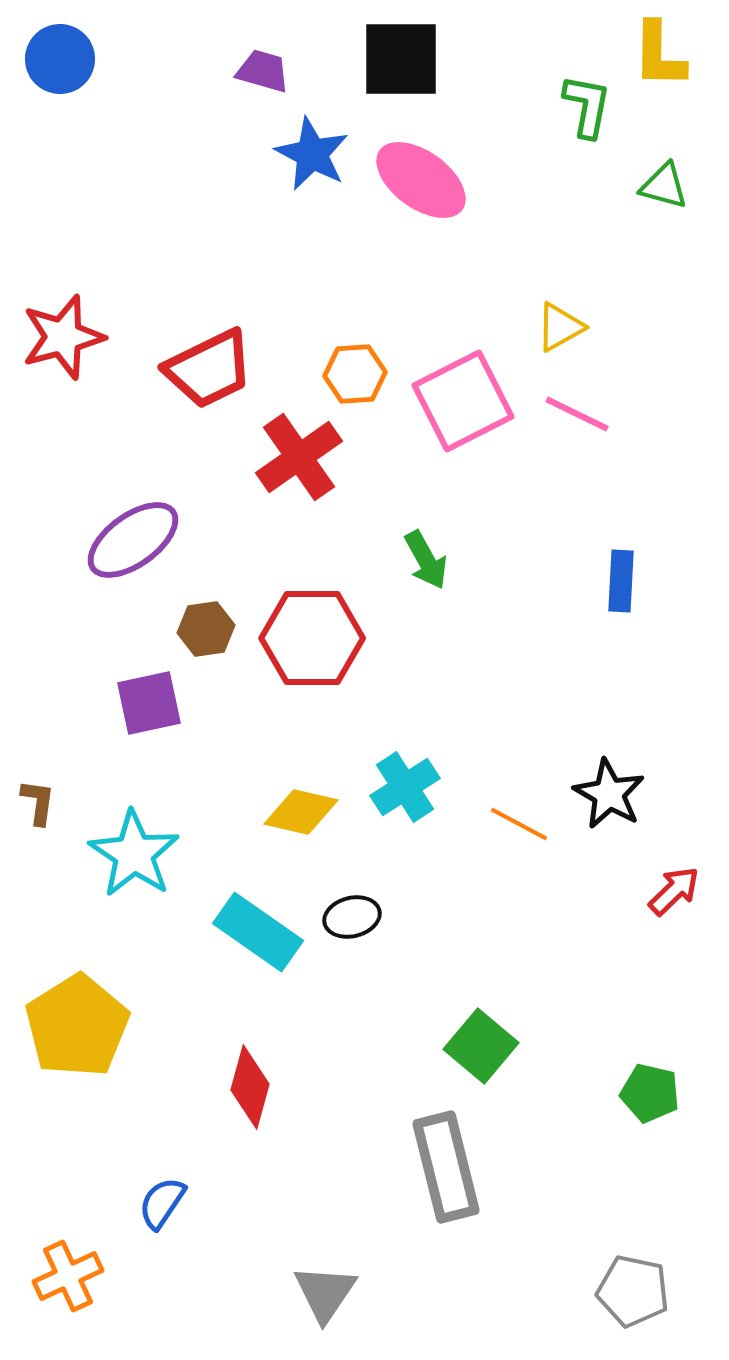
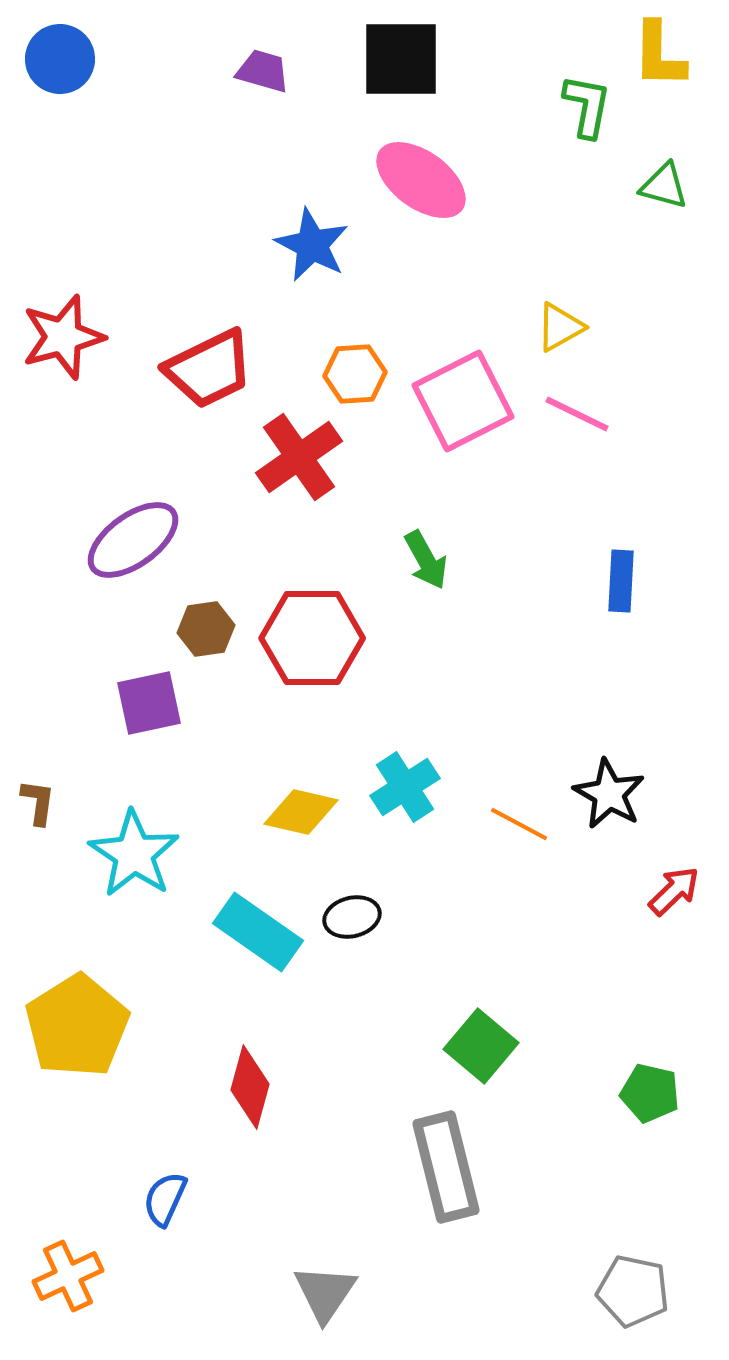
blue star: moved 91 px down
blue semicircle: moved 3 px right, 4 px up; rotated 10 degrees counterclockwise
